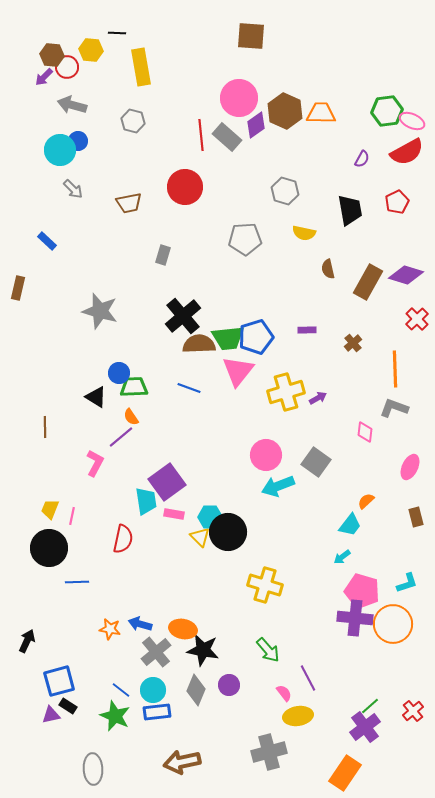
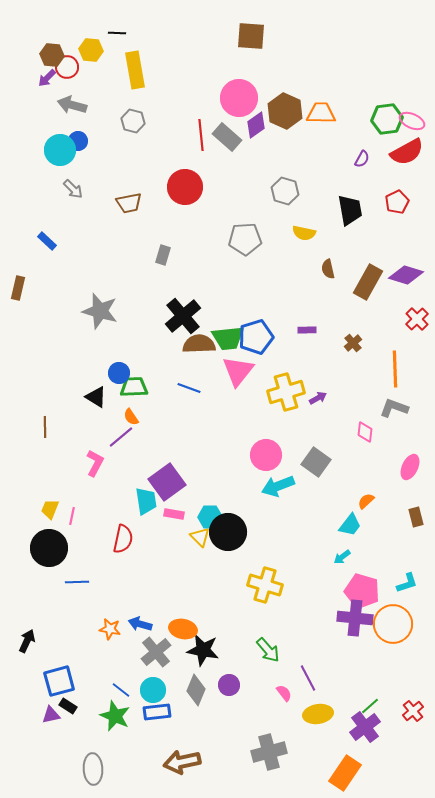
yellow rectangle at (141, 67): moved 6 px left, 3 px down
purple arrow at (44, 77): moved 3 px right, 1 px down
green hexagon at (387, 111): moved 8 px down
yellow ellipse at (298, 716): moved 20 px right, 2 px up
